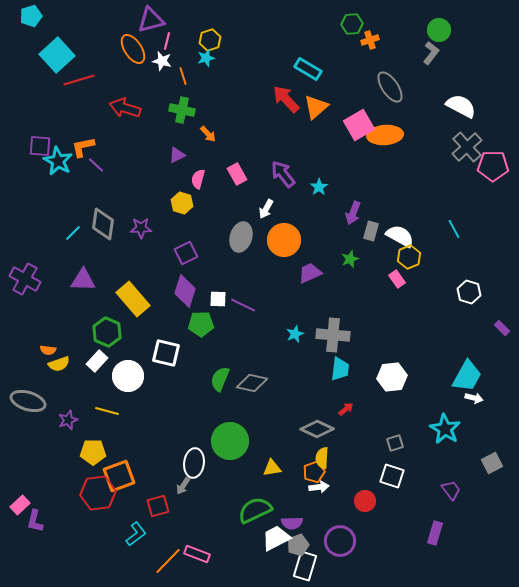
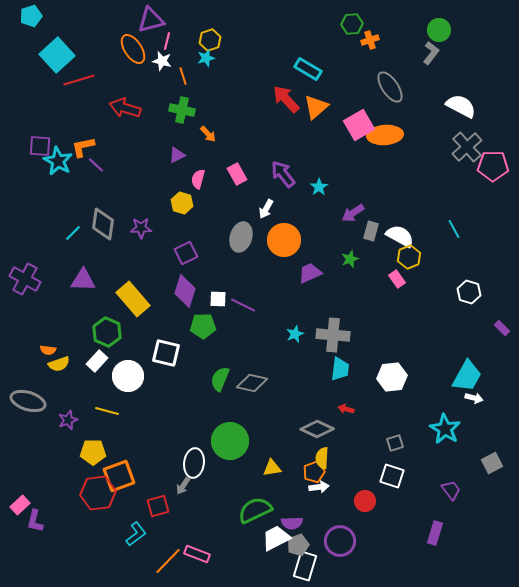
purple arrow at (353, 213): rotated 35 degrees clockwise
green pentagon at (201, 324): moved 2 px right, 2 px down
red arrow at (346, 409): rotated 126 degrees counterclockwise
